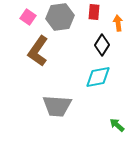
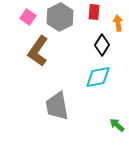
gray hexagon: rotated 20 degrees counterclockwise
gray trapezoid: rotated 76 degrees clockwise
